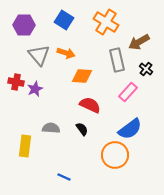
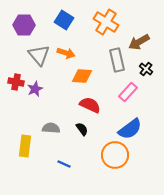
blue line: moved 13 px up
